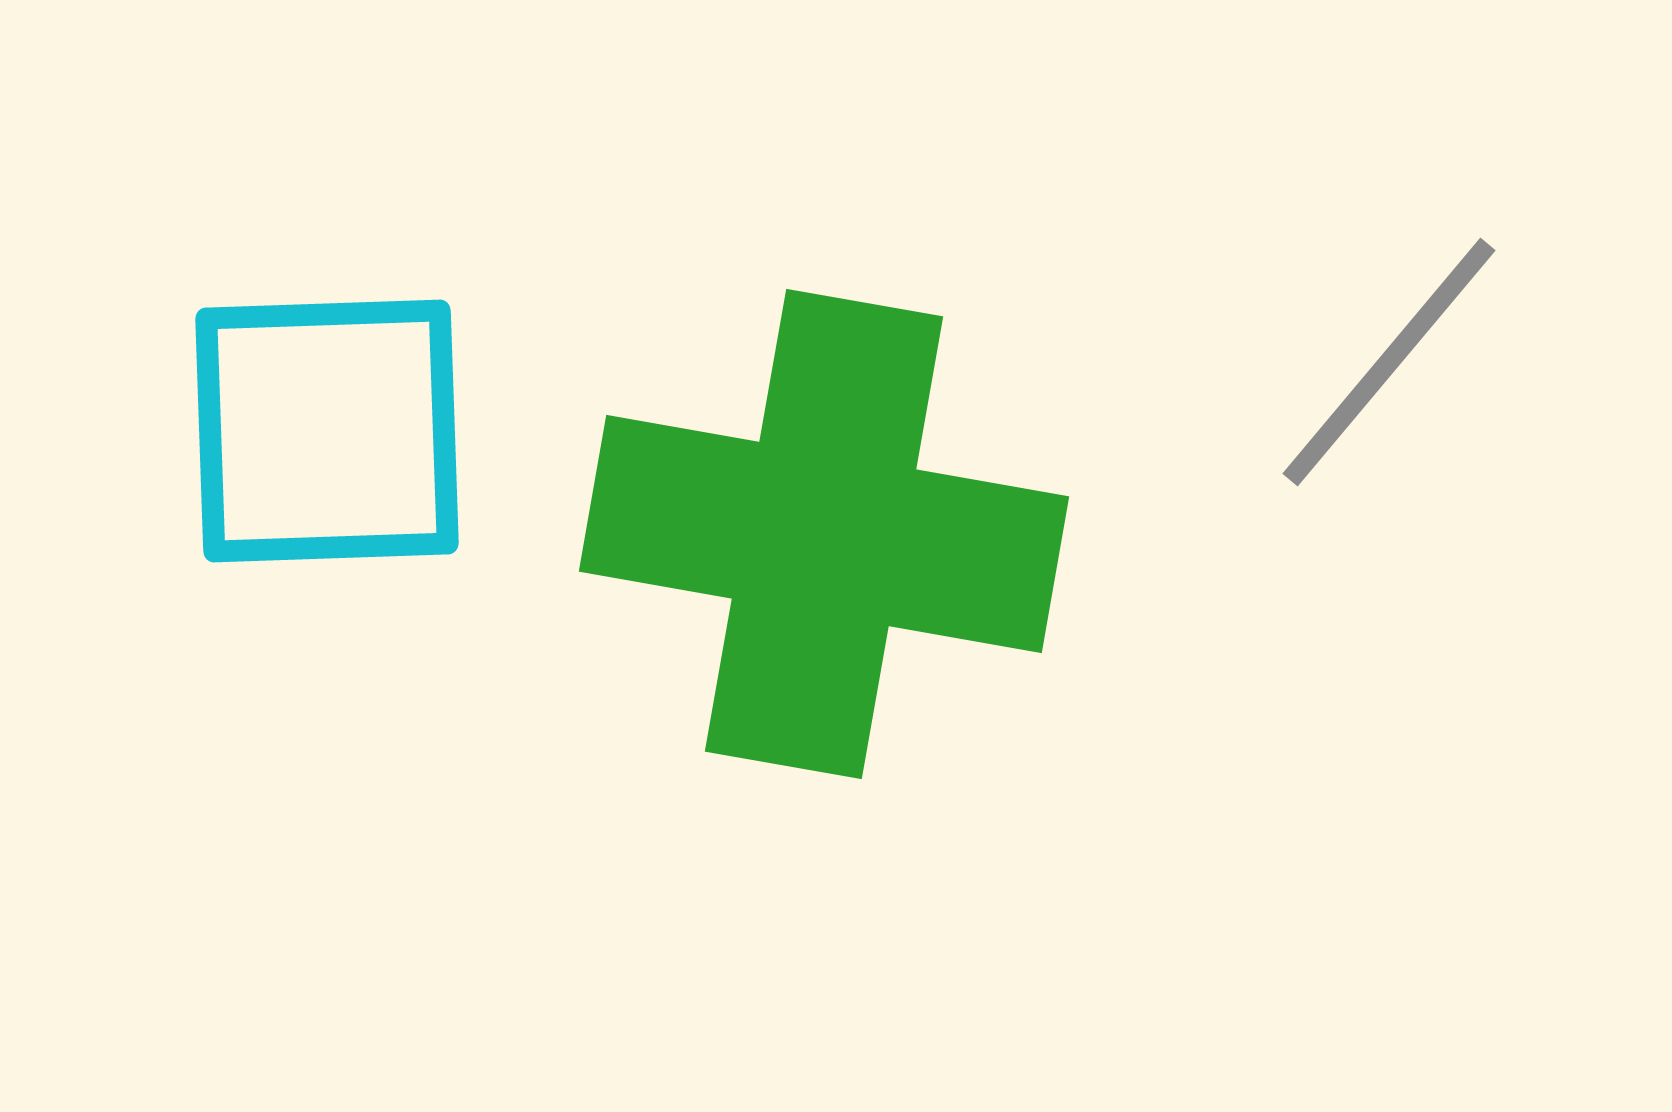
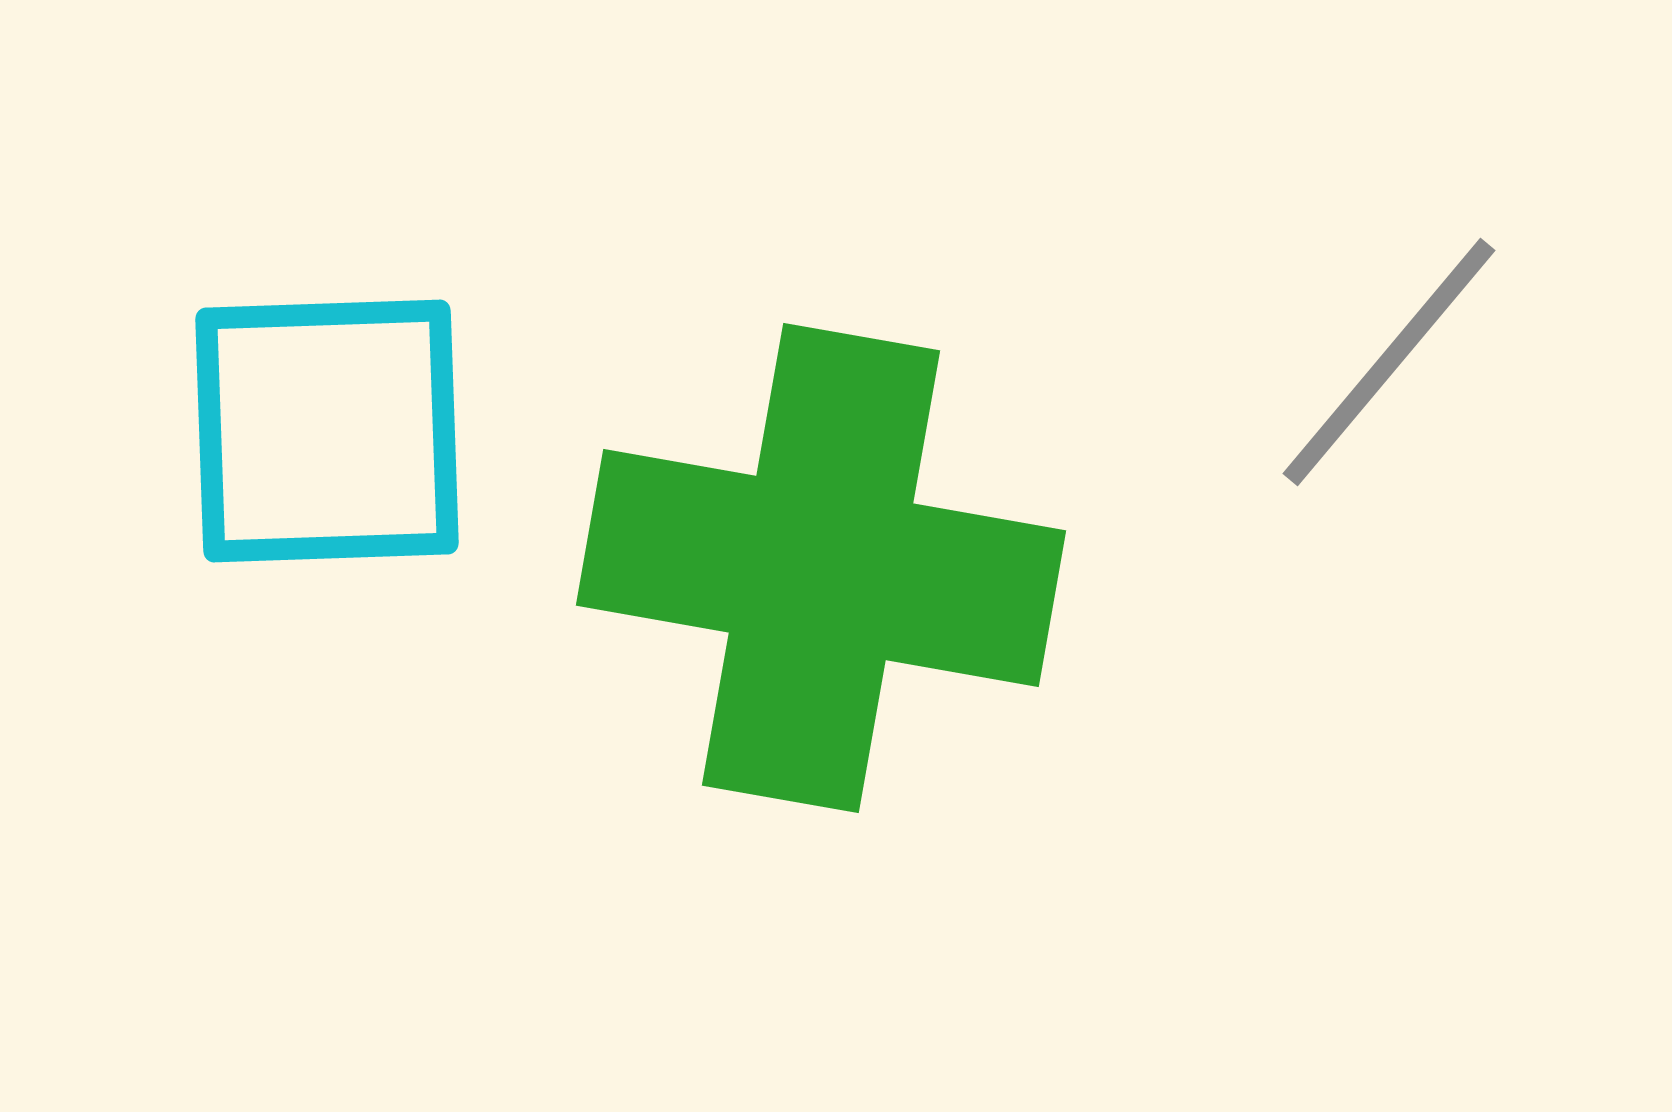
green cross: moved 3 px left, 34 px down
